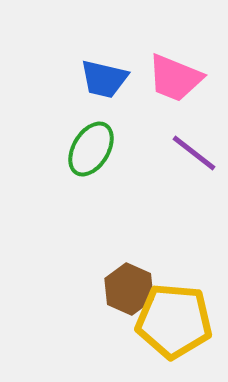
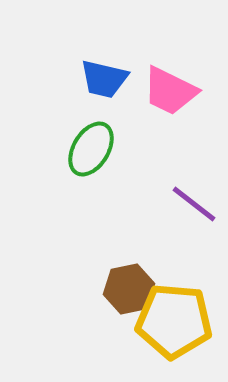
pink trapezoid: moved 5 px left, 13 px down; rotated 4 degrees clockwise
purple line: moved 51 px down
brown hexagon: rotated 24 degrees clockwise
